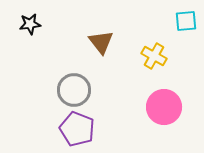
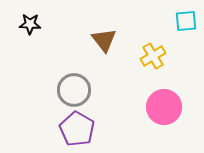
black star: rotated 10 degrees clockwise
brown triangle: moved 3 px right, 2 px up
yellow cross: moved 1 px left; rotated 30 degrees clockwise
purple pentagon: rotated 8 degrees clockwise
